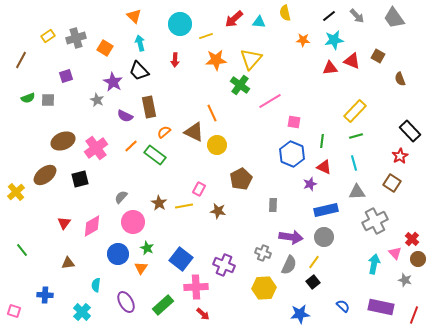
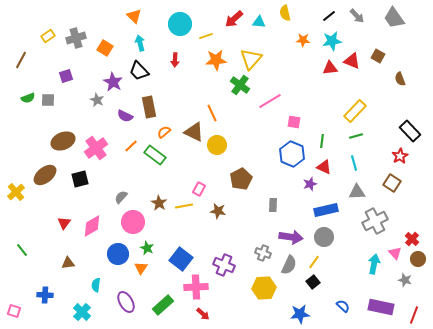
cyan star at (334, 40): moved 2 px left, 1 px down
